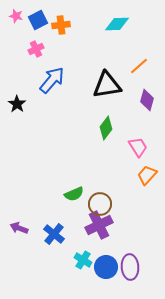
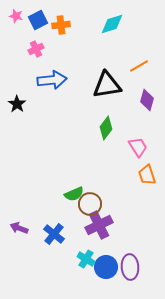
cyan diamond: moved 5 px left; rotated 15 degrees counterclockwise
orange line: rotated 12 degrees clockwise
blue arrow: rotated 44 degrees clockwise
orange trapezoid: rotated 60 degrees counterclockwise
brown circle: moved 10 px left
cyan cross: moved 3 px right, 1 px up
